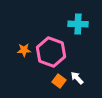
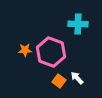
orange star: moved 1 px right
